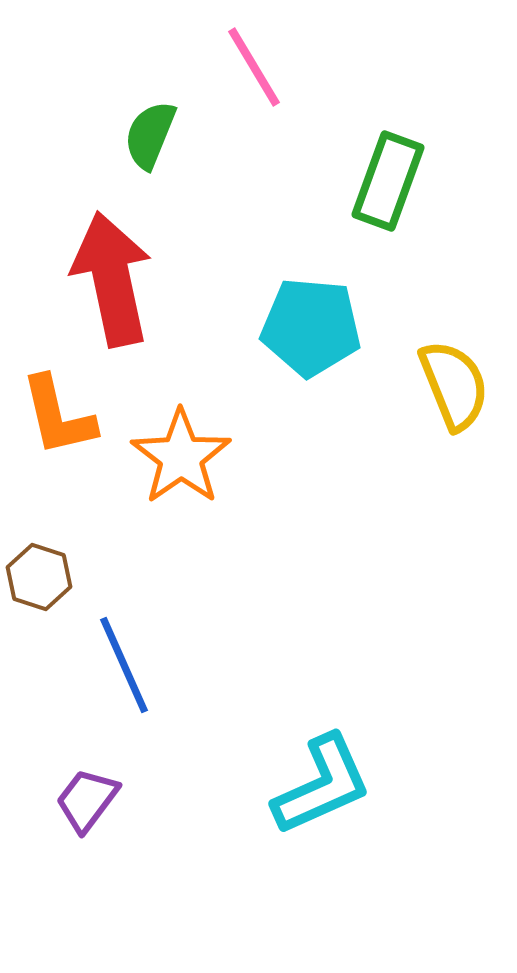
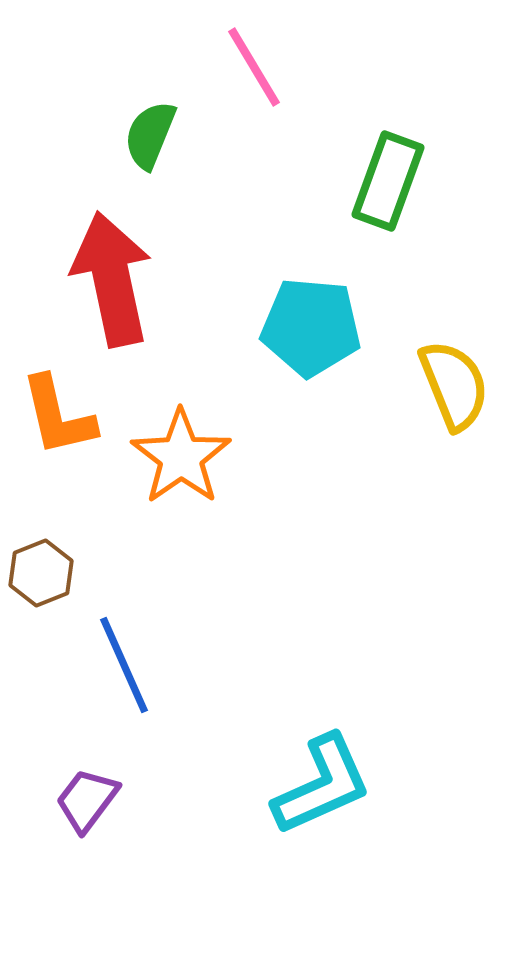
brown hexagon: moved 2 px right, 4 px up; rotated 20 degrees clockwise
